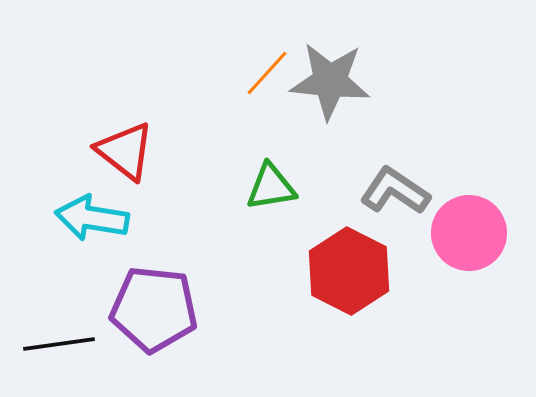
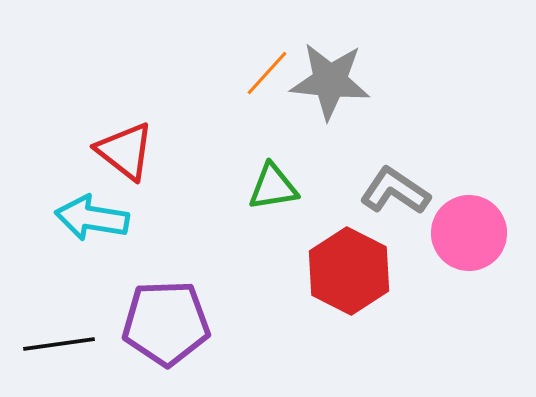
green triangle: moved 2 px right
purple pentagon: moved 12 px right, 14 px down; rotated 8 degrees counterclockwise
